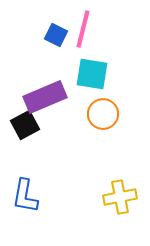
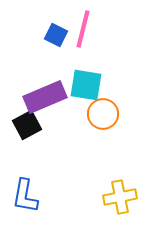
cyan square: moved 6 px left, 11 px down
black square: moved 2 px right
